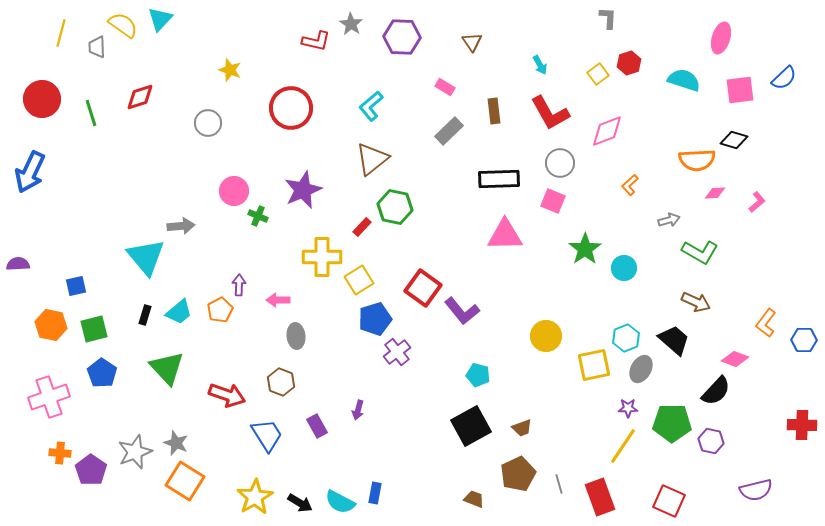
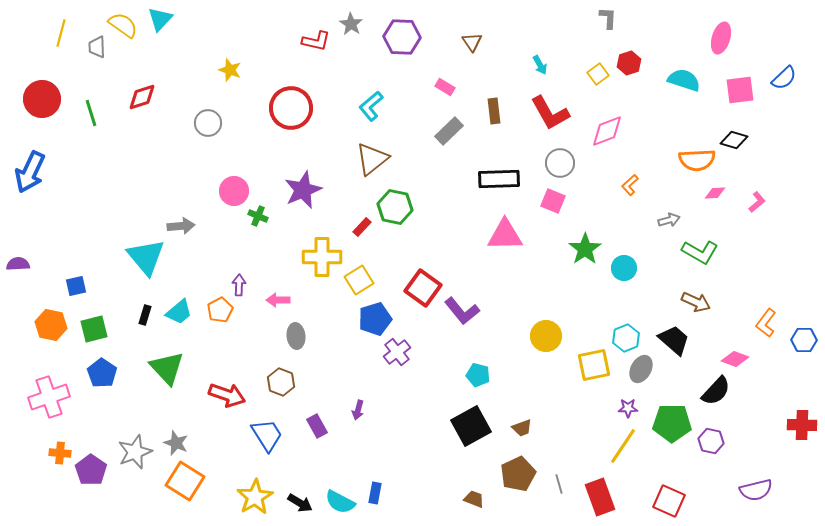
red diamond at (140, 97): moved 2 px right
